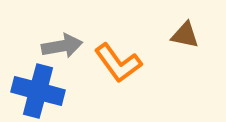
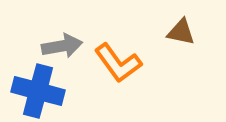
brown triangle: moved 4 px left, 3 px up
